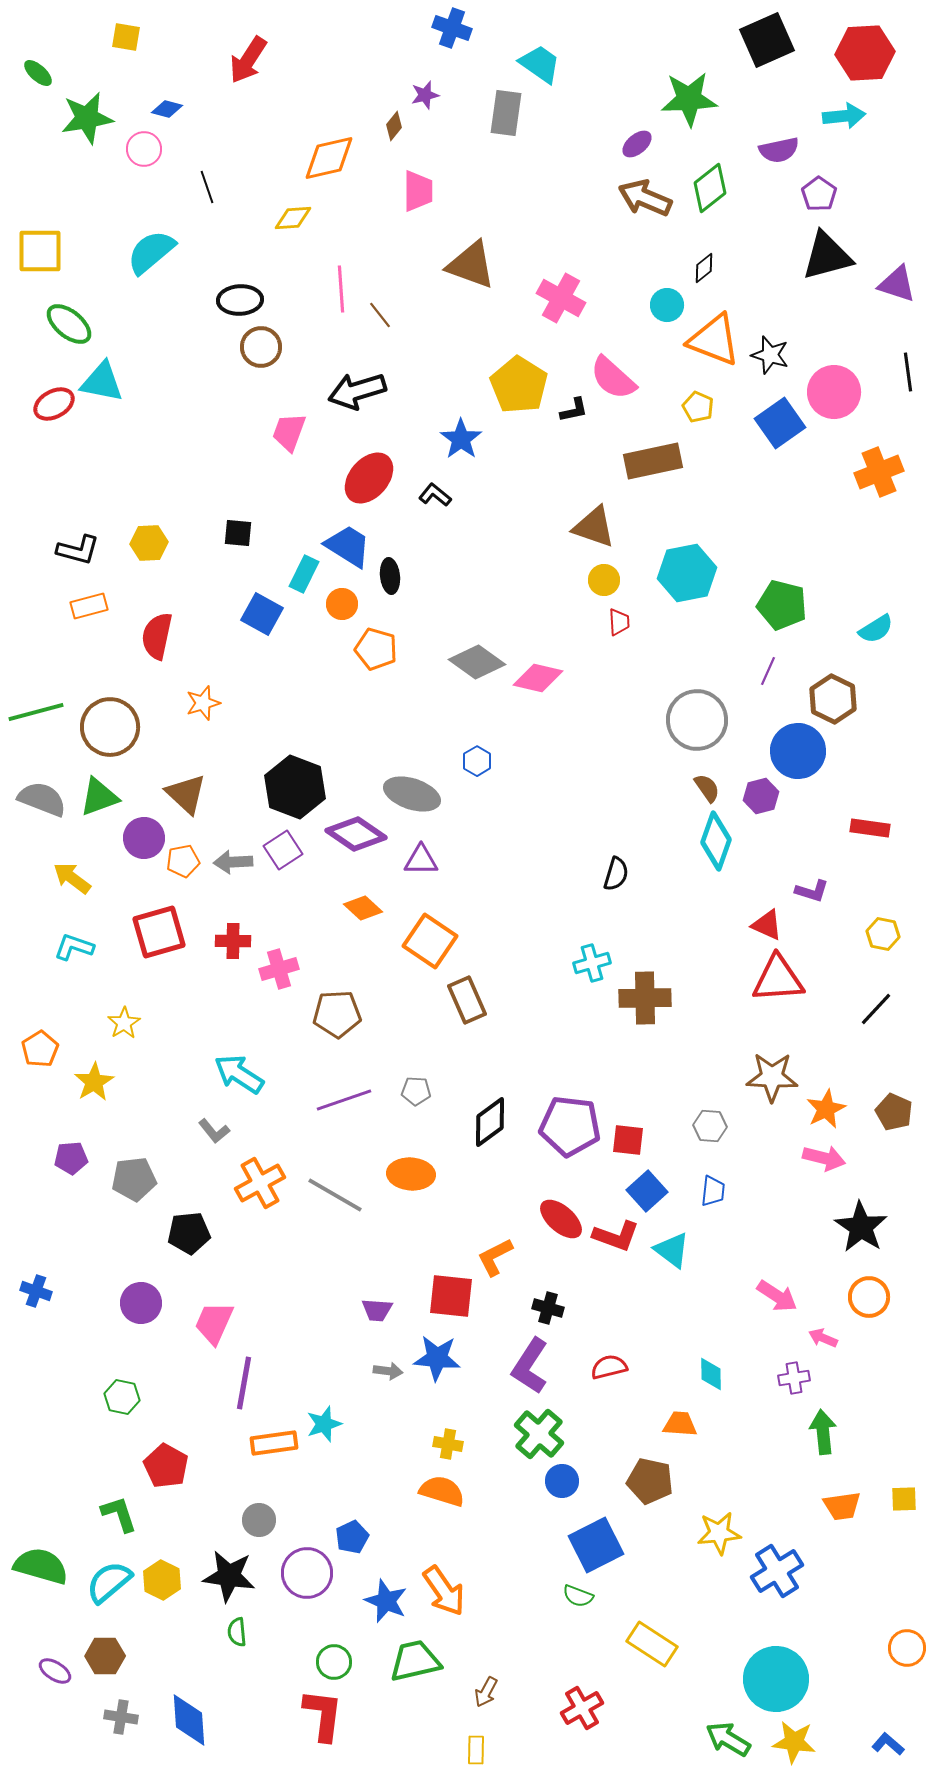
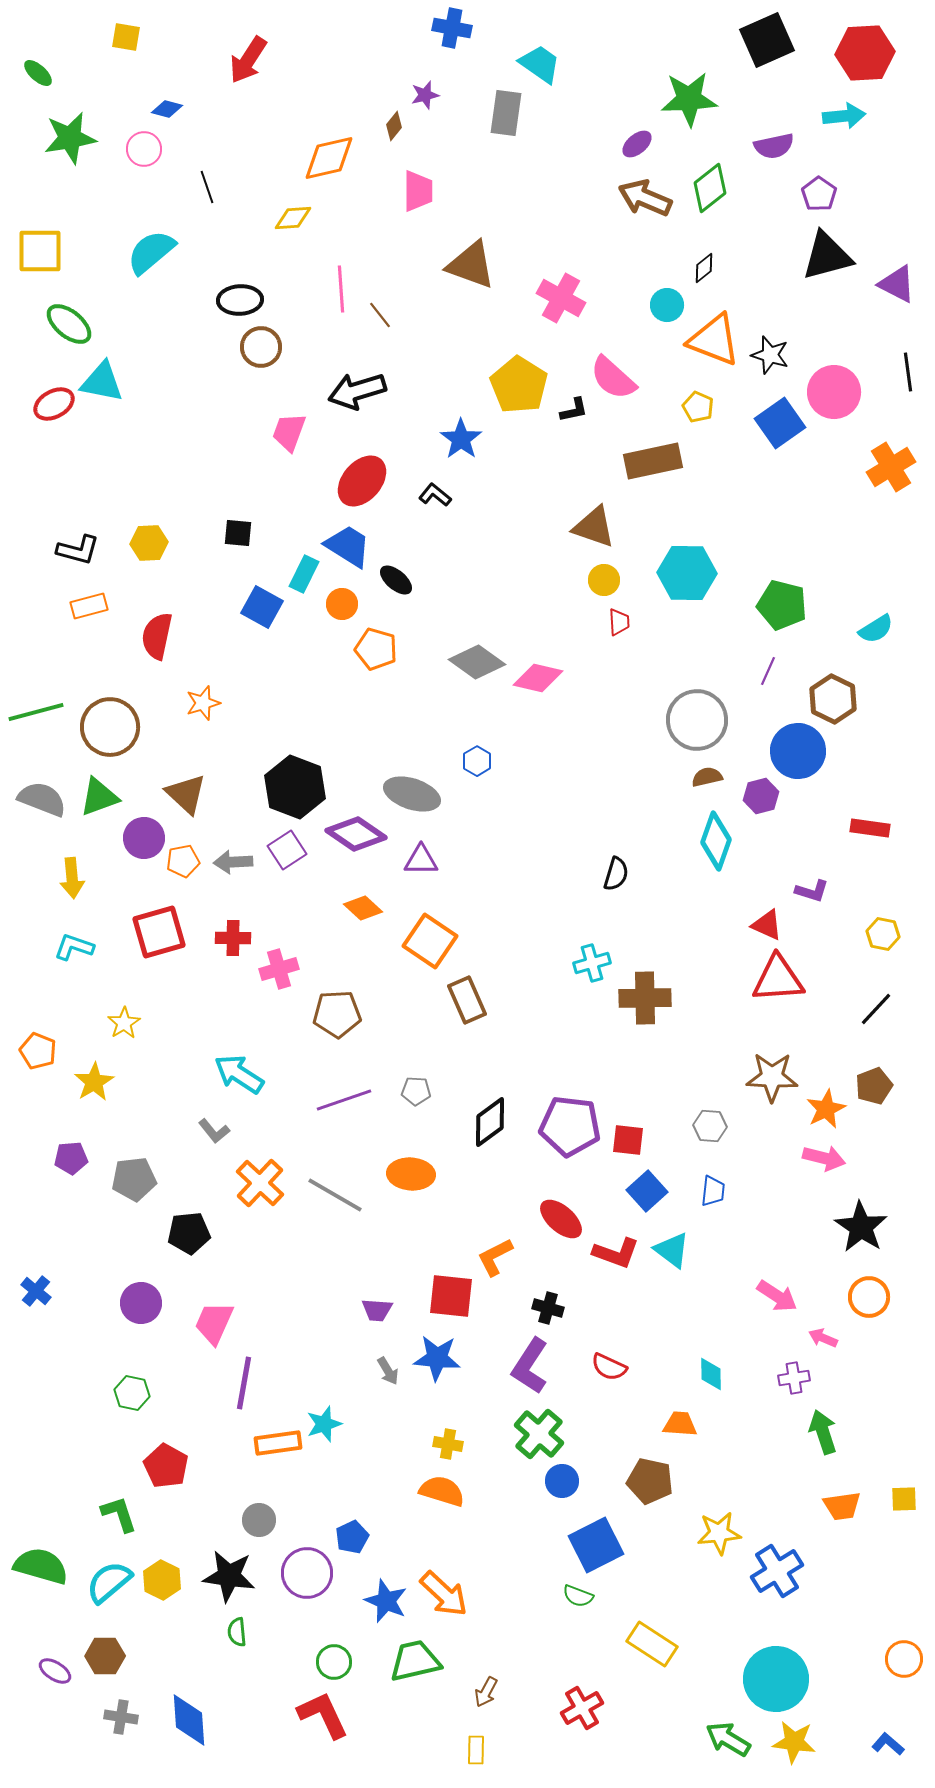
blue cross at (452, 28): rotated 9 degrees counterclockwise
green star at (87, 118): moved 17 px left, 20 px down
purple semicircle at (779, 150): moved 5 px left, 4 px up
purple triangle at (897, 284): rotated 9 degrees clockwise
orange cross at (879, 472): moved 12 px right, 5 px up; rotated 9 degrees counterclockwise
red ellipse at (369, 478): moved 7 px left, 3 px down
cyan hexagon at (687, 573): rotated 12 degrees clockwise
black ellipse at (390, 576): moved 6 px right, 4 px down; rotated 44 degrees counterclockwise
blue square at (262, 614): moved 7 px up
brown semicircle at (707, 788): moved 11 px up; rotated 68 degrees counterclockwise
purple square at (283, 850): moved 4 px right
yellow arrow at (72, 878): rotated 132 degrees counterclockwise
red cross at (233, 941): moved 3 px up
orange pentagon at (40, 1049): moved 2 px left, 2 px down; rotated 18 degrees counterclockwise
brown pentagon at (894, 1112): moved 20 px left, 26 px up; rotated 27 degrees clockwise
orange cross at (260, 1183): rotated 18 degrees counterclockwise
red L-shape at (616, 1236): moved 17 px down
blue cross at (36, 1291): rotated 20 degrees clockwise
red semicircle at (609, 1367): rotated 141 degrees counterclockwise
gray arrow at (388, 1371): rotated 52 degrees clockwise
green hexagon at (122, 1397): moved 10 px right, 4 px up
green arrow at (823, 1432): rotated 12 degrees counterclockwise
orange rectangle at (274, 1443): moved 4 px right
orange arrow at (444, 1591): moved 3 px down; rotated 12 degrees counterclockwise
orange circle at (907, 1648): moved 3 px left, 11 px down
red L-shape at (323, 1715): rotated 32 degrees counterclockwise
